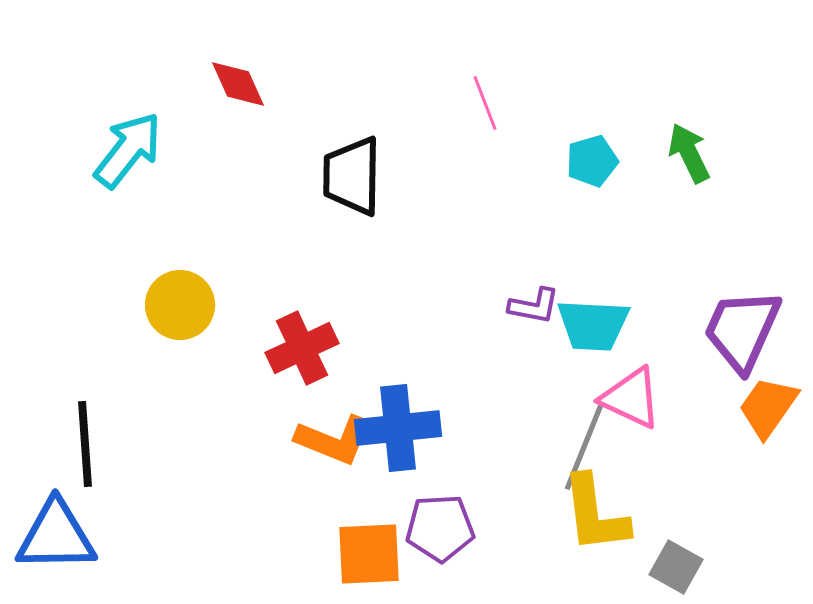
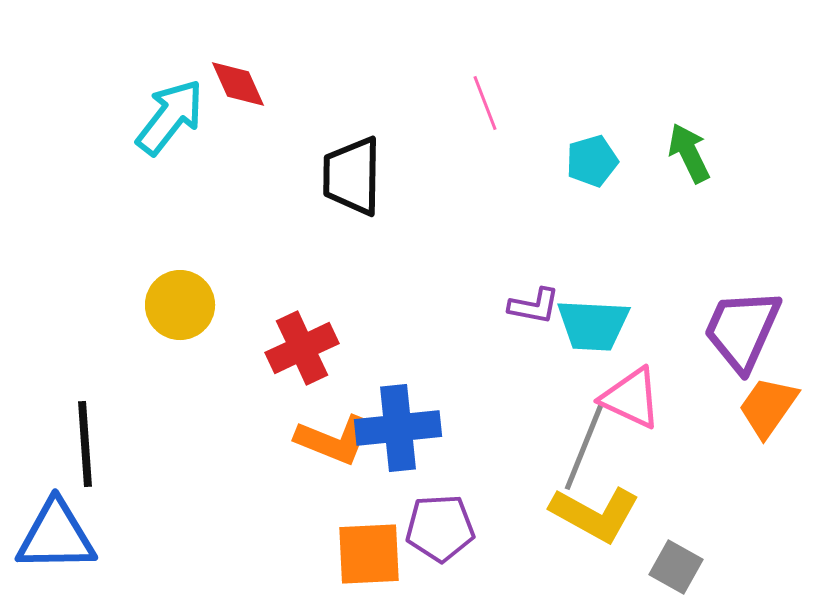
cyan arrow: moved 42 px right, 33 px up
yellow L-shape: rotated 54 degrees counterclockwise
